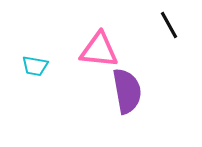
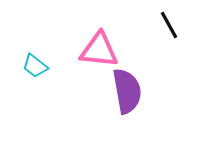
cyan trapezoid: rotated 28 degrees clockwise
